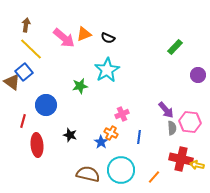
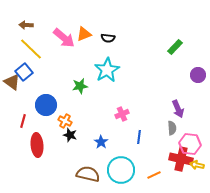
brown arrow: rotated 96 degrees counterclockwise
black semicircle: rotated 16 degrees counterclockwise
purple arrow: moved 12 px right, 1 px up; rotated 18 degrees clockwise
pink hexagon: moved 22 px down
orange cross: moved 46 px left, 12 px up
orange line: moved 2 px up; rotated 24 degrees clockwise
